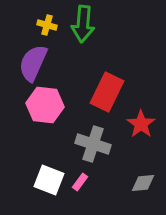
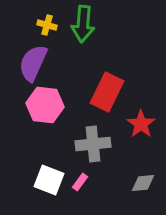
gray cross: rotated 24 degrees counterclockwise
